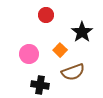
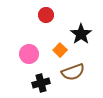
black star: moved 1 px left, 2 px down
black cross: moved 1 px right, 2 px up; rotated 24 degrees counterclockwise
